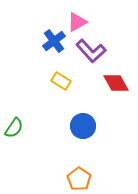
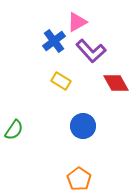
green semicircle: moved 2 px down
